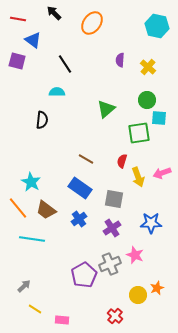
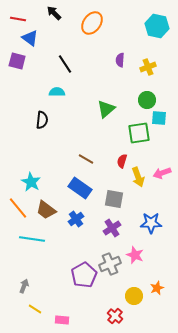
blue triangle: moved 3 px left, 2 px up
yellow cross: rotated 28 degrees clockwise
blue cross: moved 3 px left
gray arrow: rotated 24 degrees counterclockwise
yellow circle: moved 4 px left, 1 px down
